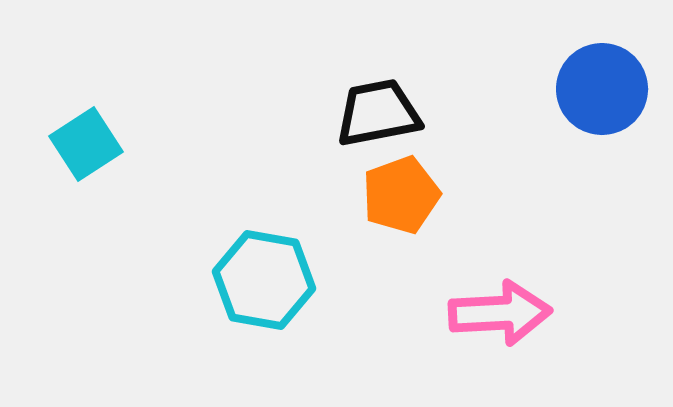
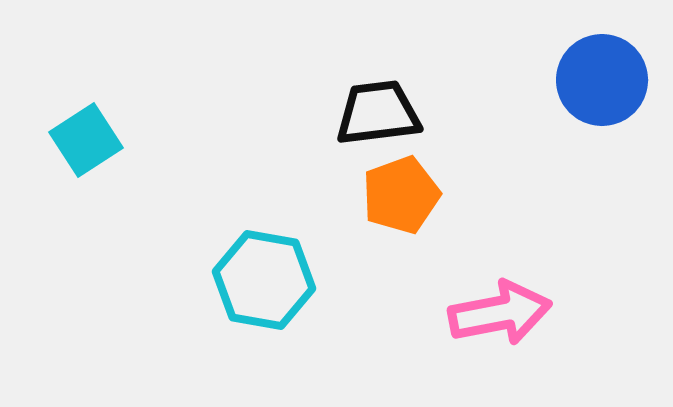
blue circle: moved 9 px up
black trapezoid: rotated 4 degrees clockwise
cyan square: moved 4 px up
pink arrow: rotated 8 degrees counterclockwise
